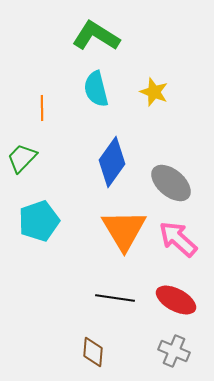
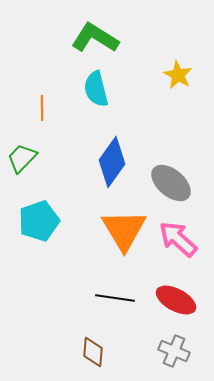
green L-shape: moved 1 px left, 2 px down
yellow star: moved 24 px right, 17 px up; rotated 8 degrees clockwise
